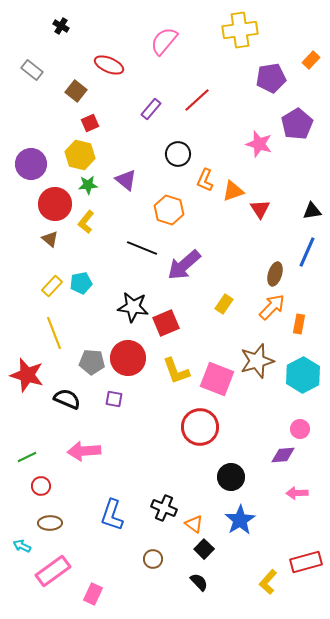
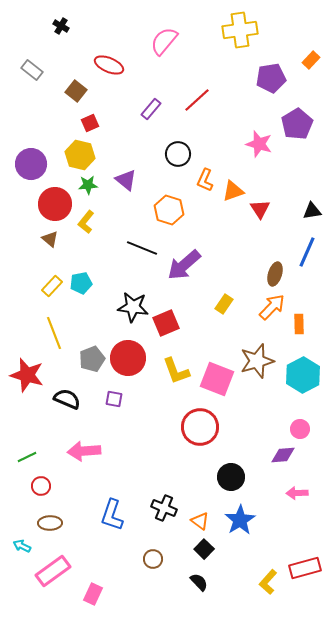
orange rectangle at (299, 324): rotated 12 degrees counterclockwise
gray pentagon at (92, 362): moved 3 px up; rotated 25 degrees counterclockwise
orange triangle at (194, 524): moved 6 px right, 3 px up
red rectangle at (306, 562): moved 1 px left, 6 px down
